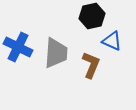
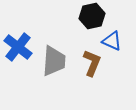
blue cross: rotated 12 degrees clockwise
gray trapezoid: moved 2 px left, 8 px down
brown L-shape: moved 1 px right, 2 px up
